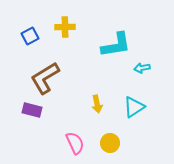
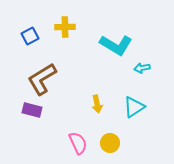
cyan L-shape: rotated 40 degrees clockwise
brown L-shape: moved 3 px left, 1 px down
pink semicircle: moved 3 px right
